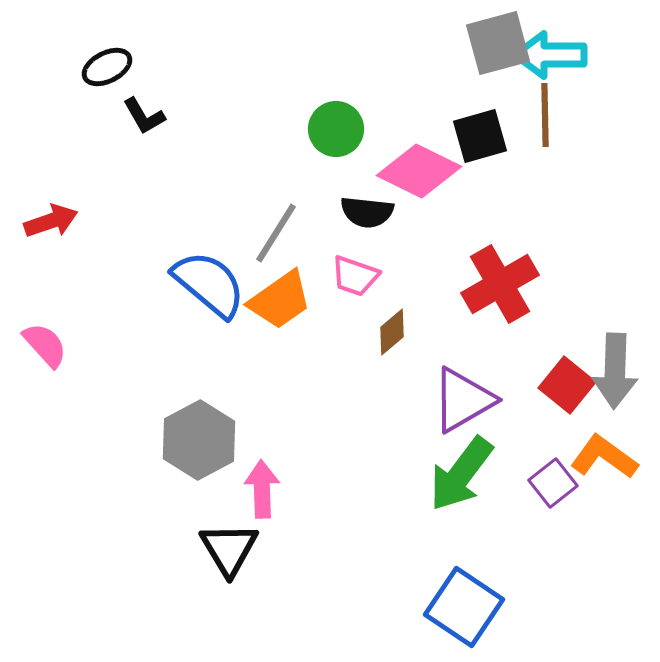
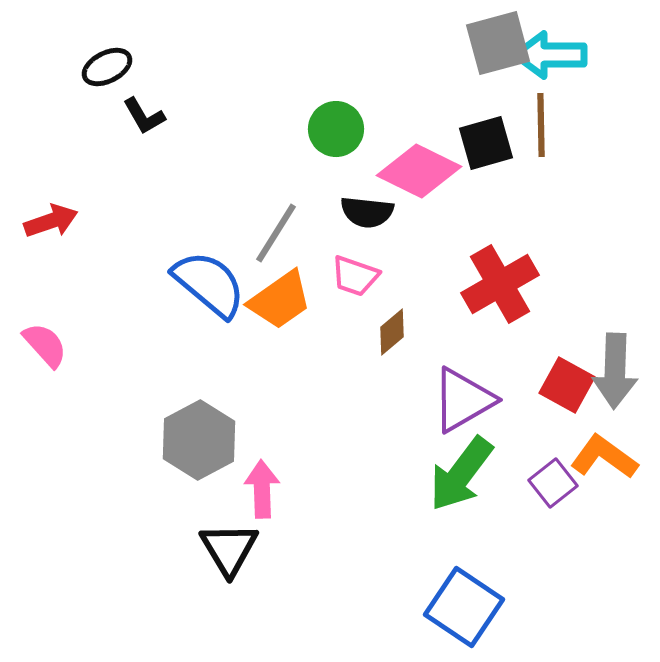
brown line: moved 4 px left, 10 px down
black square: moved 6 px right, 7 px down
red square: rotated 10 degrees counterclockwise
